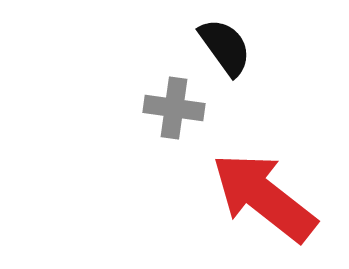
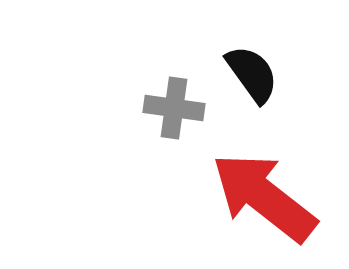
black semicircle: moved 27 px right, 27 px down
